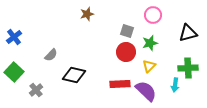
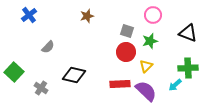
brown star: moved 2 px down
black triangle: rotated 36 degrees clockwise
blue cross: moved 15 px right, 22 px up
green star: moved 2 px up
gray semicircle: moved 3 px left, 8 px up
yellow triangle: moved 3 px left
cyan arrow: rotated 40 degrees clockwise
gray cross: moved 5 px right, 2 px up; rotated 16 degrees counterclockwise
